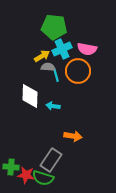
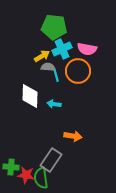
cyan arrow: moved 1 px right, 2 px up
green semicircle: moved 2 px left; rotated 65 degrees clockwise
